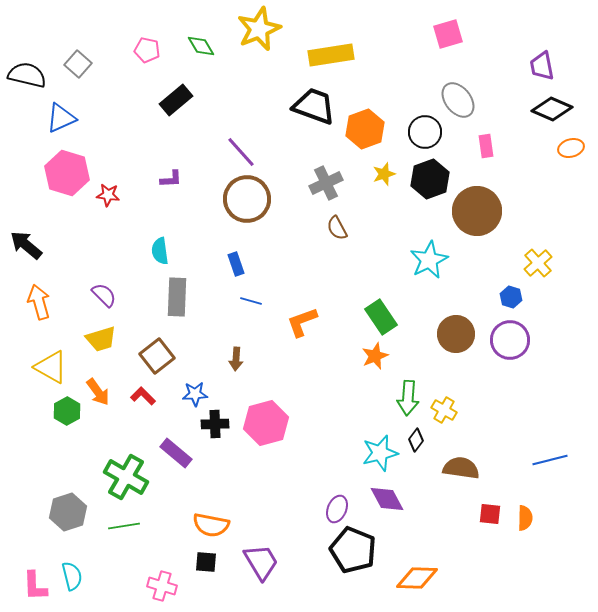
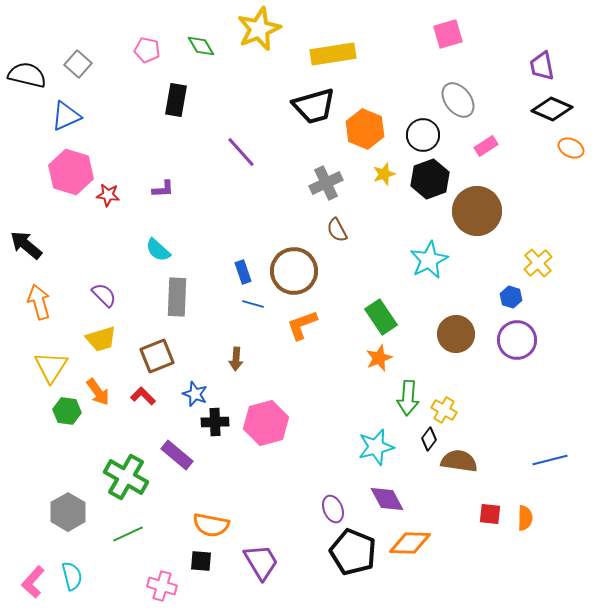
yellow rectangle at (331, 55): moved 2 px right, 1 px up
black rectangle at (176, 100): rotated 40 degrees counterclockwise
black trapezoid at (314, 106): rotated 144 degrees clockwise
blue triangle at (61, 118): moved 5 px right, 2 px up
orange hexagon at (365, 129): rotated 18 degrees counterclockwise
black circle at (425, 132): moved 2 px left, 3 px down
pink rectangle at (486, 146): rotated 65 degrees clockwise
orange ellipse at (571, 148): rotated 40 degrees clockwise
pink hexagon at (67, 173): moved 4 px right, 1 px up
purple L-shape at (171, 179): moved 8 px left, 10 px down
brown circle at (247, 199): moved 47 px right, 72 px down
brown semicircle at (337, 228): moved 2 px down
cyan semicircle at (160, 251): moved 2 px left, 1 px up; rotated 40 degrees counterclockwise
blue rectangle at (236, 264): moved 7 px right, 8 px down
blue line at (251, 301): moved 2 px right, 3 px down
orange L-shape at (302, 322): moved 3 px down
purple circle at (510, 340): moved 7 px right
brown square at (157, 356): rotated 16 degrees clockwise
orange star at (375, 356): moved 4 px right, 2 px down
yellow triangle at (51, 367): rotated 33 degrees clockwise
blue star at (195, 394): rotated 25 degrees clockwise
green hexagon at (67, 411): rotated 24 degrees counterclockwise
black cross at (215, 424): moved 2 px up
black diamond at (416, 440): moved 13 px right, 1 px up
purple rectangle at (176, 453): moved 1 px right, 2 px down
cyan star at (380, 453): moved 4 px left, 6 px up
brown semicircle at (461, 468): moved 2 px left, 7 px up
purple ellipse at (337, 509): moved 4 px left; rotated 44 degrees counterclockwise
gray hexagon at (68, 512): rotated 12 degrees counterclockwise
green line at (124, 526): moved 4 px right, 8 px down; rotated 16 degrees counterclockwise
black pentagon at (353, 550): moved 2 px down
black square at (206, 562): moved 5 px left, 1 px up
orange diamond at (417, 578): moved 7 px left, 35 px up
pink L-shape at (35, 586): moved 2 px left, 4 px up; rotated 44 degrees clockwise
